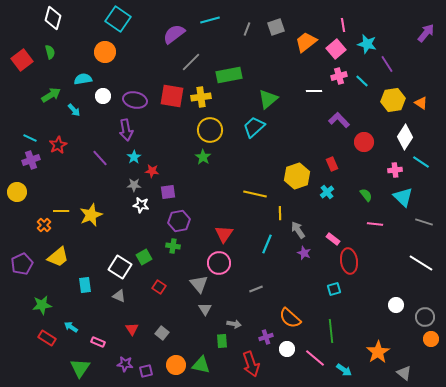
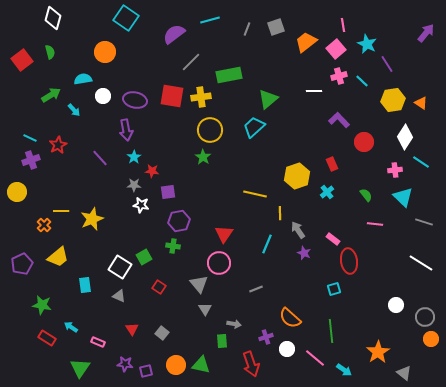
cyan square at (118, 19): moved 8 px right, 1 px up
cyan star at (367, 44): rotated 12 degrees clockwise
yellow star at (91, 215): moved 1 px right, 4 px down
green star at (42, 305): rotated 18 degrees clockwise
